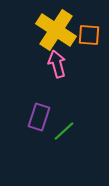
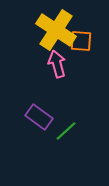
orange square: moved 8 px left, 6 px down
purple rectangle: rotated 72 degrees counterclockwise
green line: moved 2 px right
